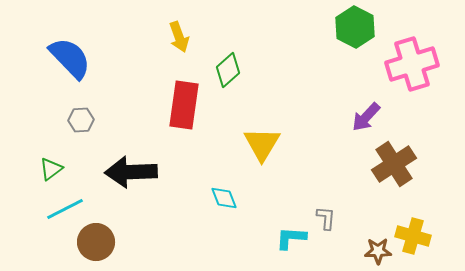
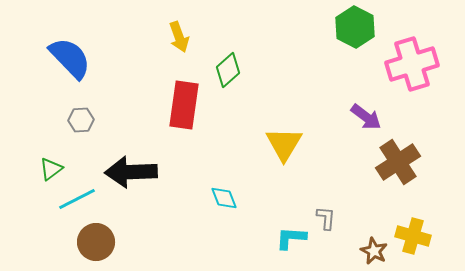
purple arrow: rotated 96 degrees counterclockwise
yellow triangle: moved 22 px right
brown cross: moved 4 px right, 2 px up
cyan line: moved 12 px right, 10 px up
brown star: moved 4 px left; rotated 28 degrees clockwise
